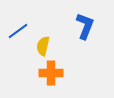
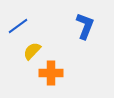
blue line: moved 5 px up
yellow semicircle: moved 11 px left, 5 px down; rotated 30 degrees clockwise
